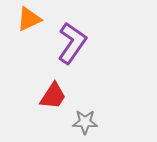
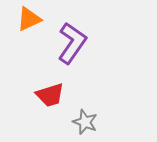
red trapezoid: moved 3 px left, 1 px up; rotated 40 degrees clockwise
gray star: rotated 20 degrees clockwise
